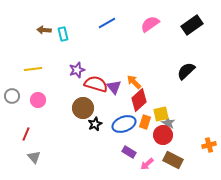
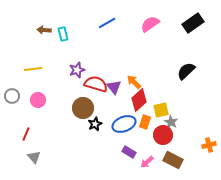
black rectangle: moved 1 px right, 2 px up
yellow square: moved 4 px up
gray star: moved 3 px right, 1 px up
pink arrow: moved 2 px up
